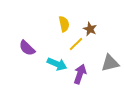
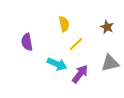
brown star: moved 17 px right, 2 px up
purple semicircle: moved 6 px up; rotated 36 degrees clockwise
purple arrow: rotated 18 degrees clockwise
